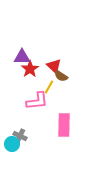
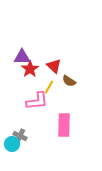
brown semicircle: moved 8 px right, 5 px down
